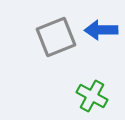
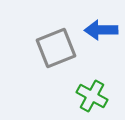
gray square: moved 11 px down
